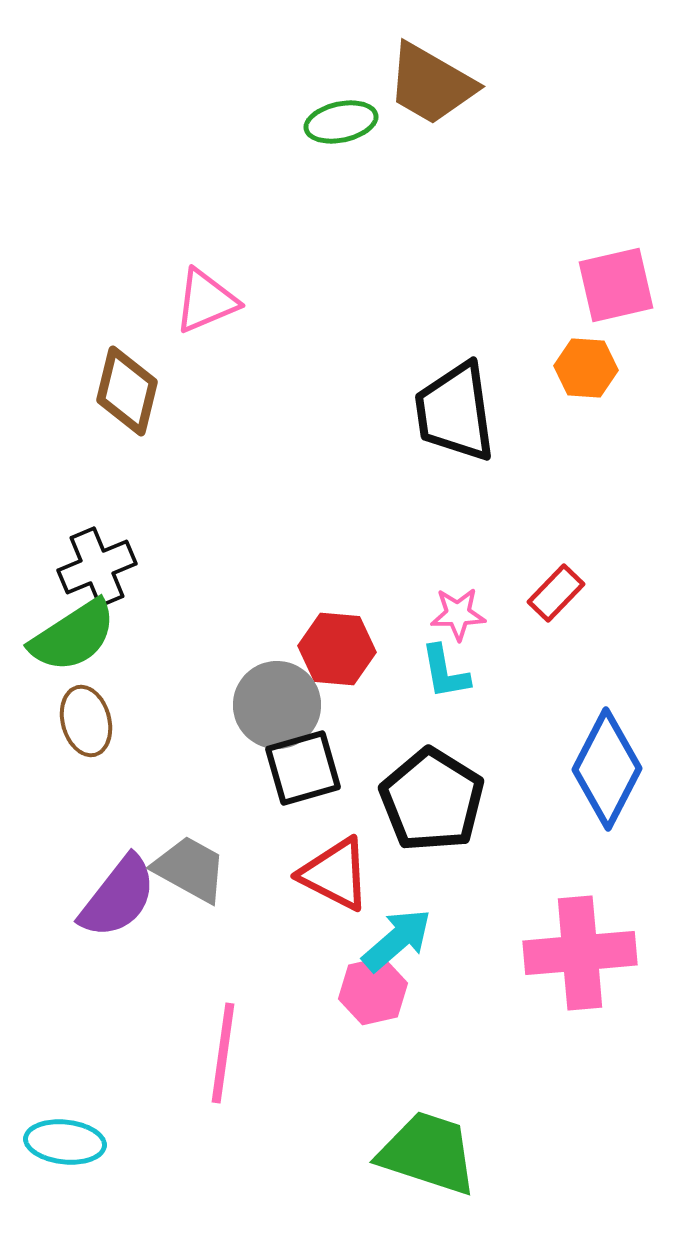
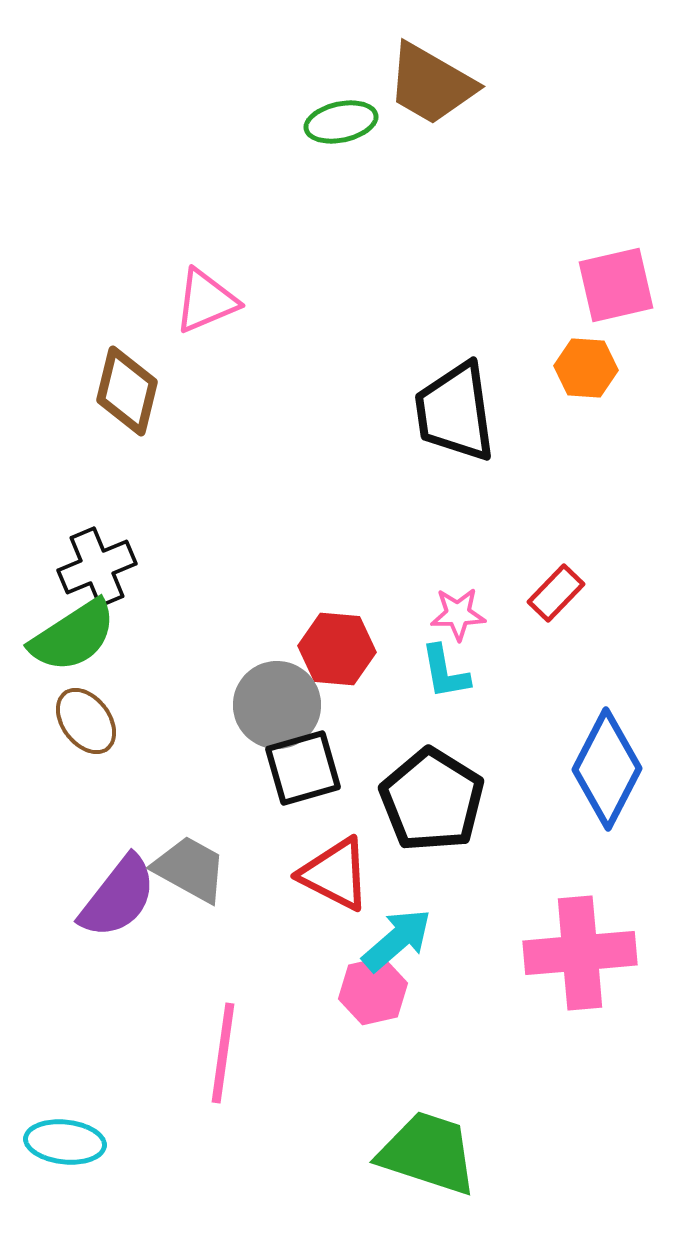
brown ellipse: rotated 22 degrees counterclockwise
